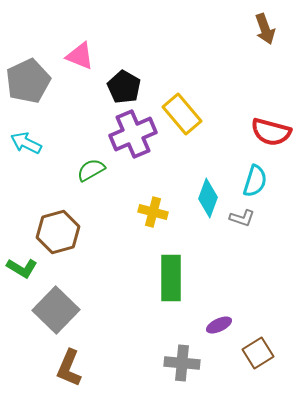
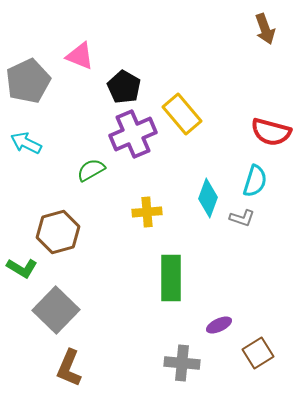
yellow cross: moved 6 px left; rotated 20 degrees counterclockwise
